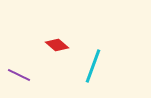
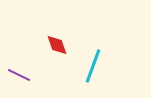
red diamond: rotated 30 degrees clockwise
